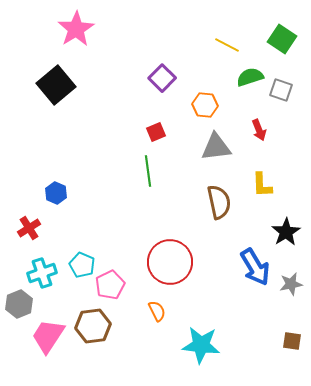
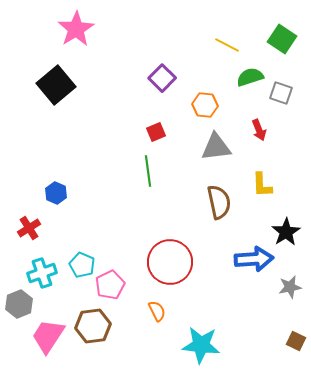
gray square: moved 3 px down
blue arrow: moved 1 px left, 8 px up; rotated 63 degrees counterclockwise
gray star: moved 1 px left, 3 px down
brown square: moved 4 px right; rotated 18 degrees clockwise
